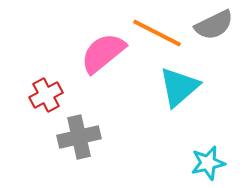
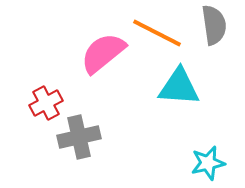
gray semicircle: rotated 72 degrees counterclockwise
cyan triangle: rotated 45 degrees clockwise
red cross: moved 8 px down
